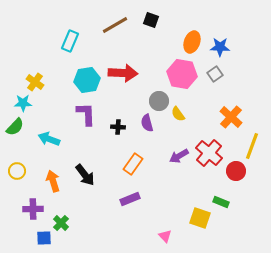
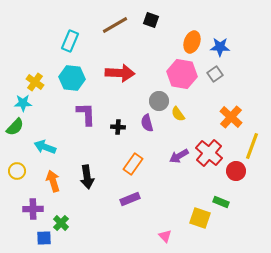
red arrow: moved 3 px left
cyan hexagon: moved 15 px left, 2 px up; rotated 15 degrees clockwise
cyan arrow: moved 4 px left, 8 px down
black arrow: moved 2 px right, 2 px down; rotated 30 degrees clockwise
